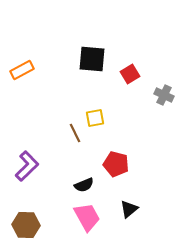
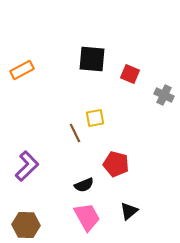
red square: rotated 36 degrees counterclockwise
black triangle: moved 2 px down
